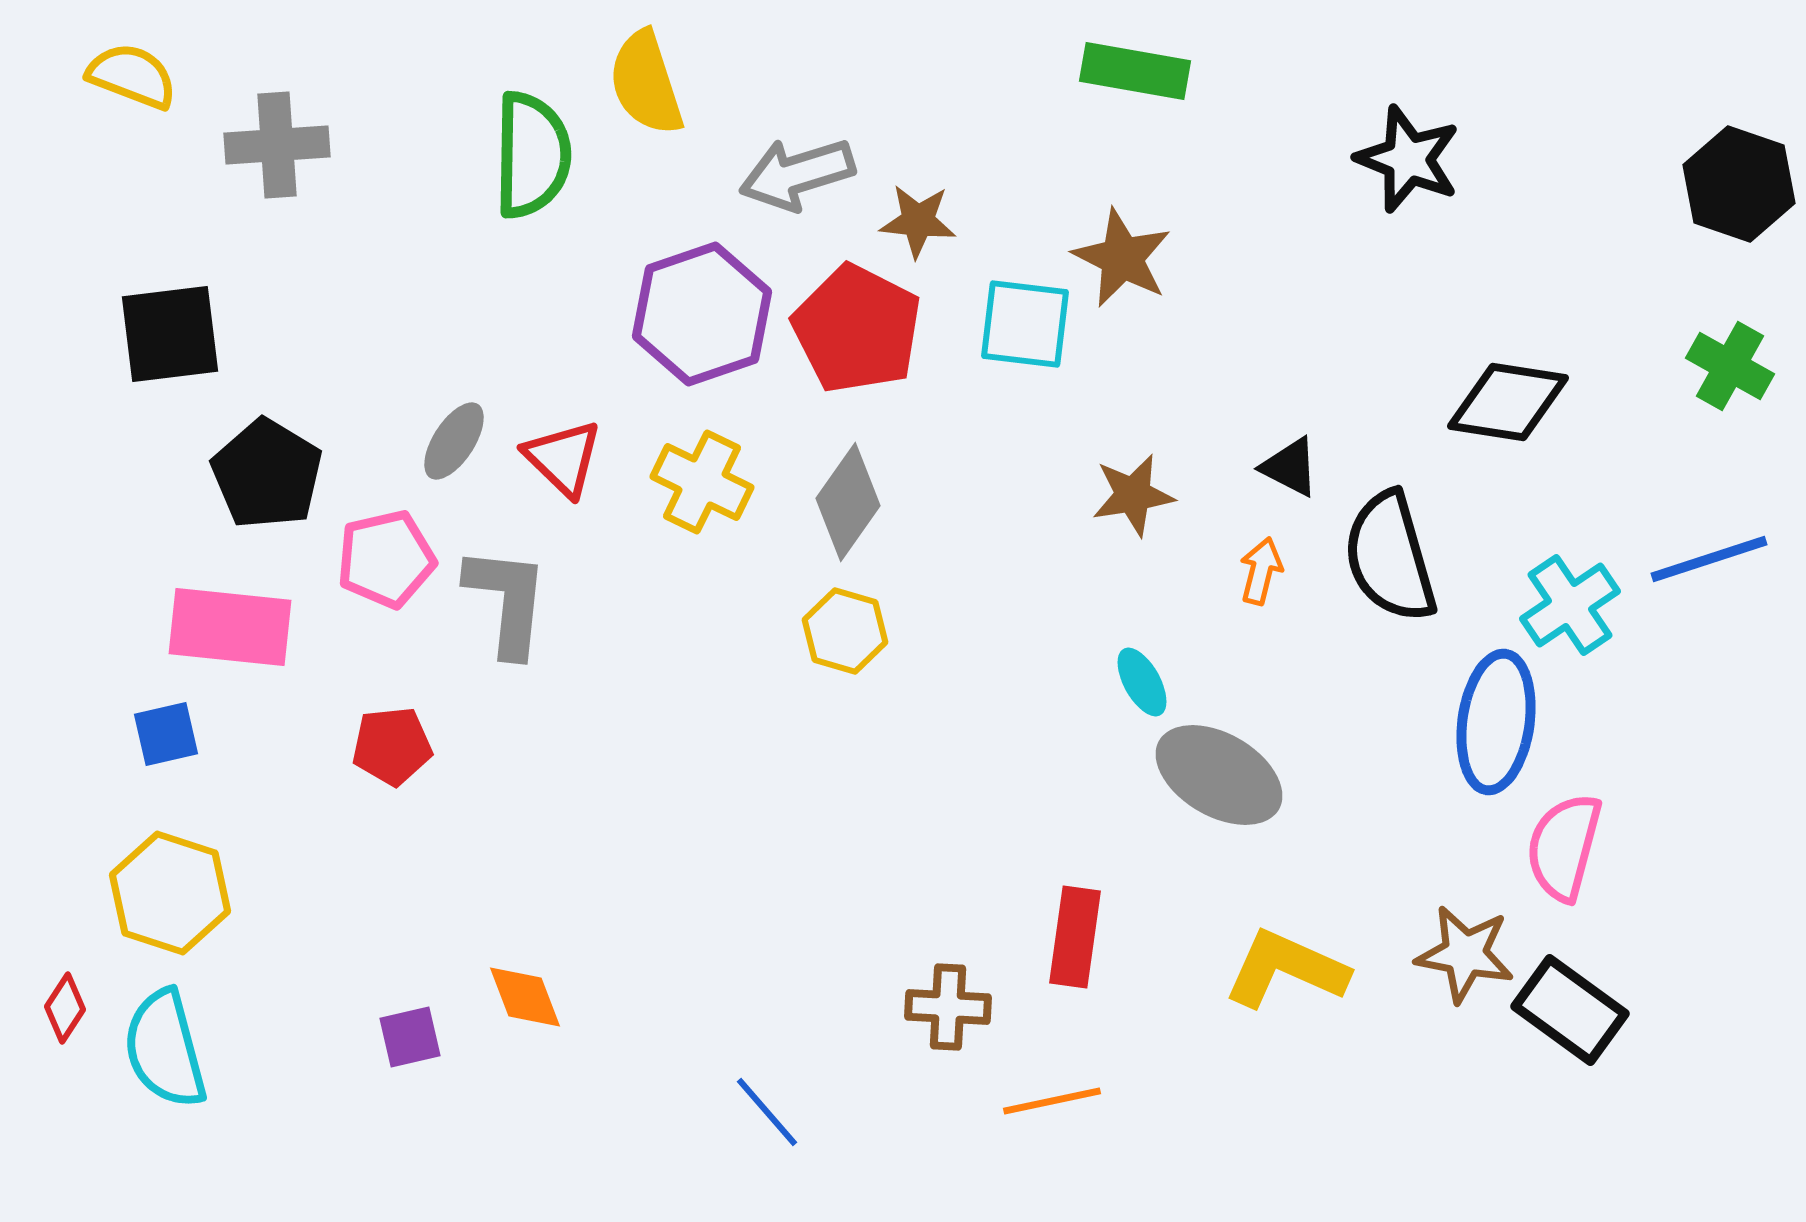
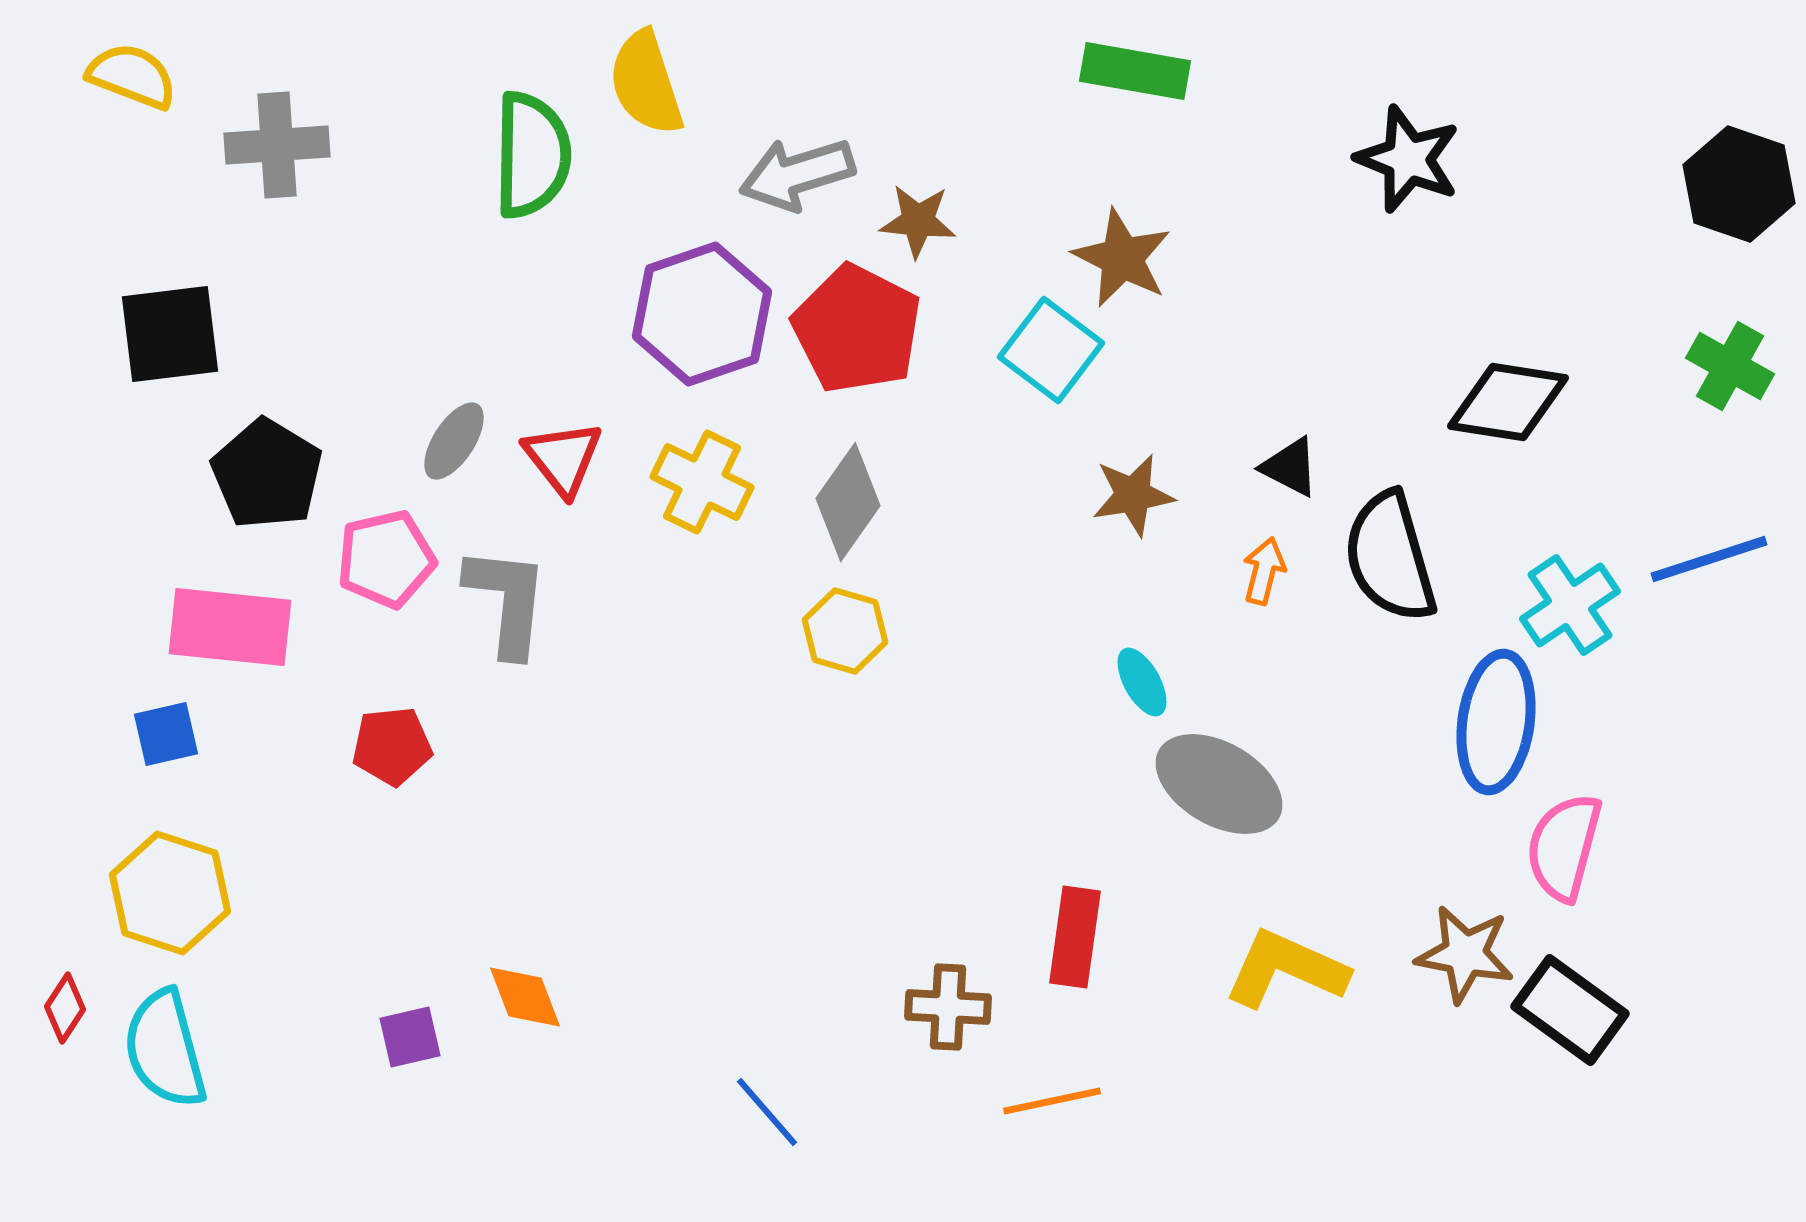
cyan square at (1025, 324): moved 26 px right, 26 px down; rotated 30 degrees clockwise
red triangle at (563, 458): rotated 8 degrees clockwise
orange arrow at (1261, 571): moved 3 px right
gray ellipse at (1219, 775): moved 9 px down
